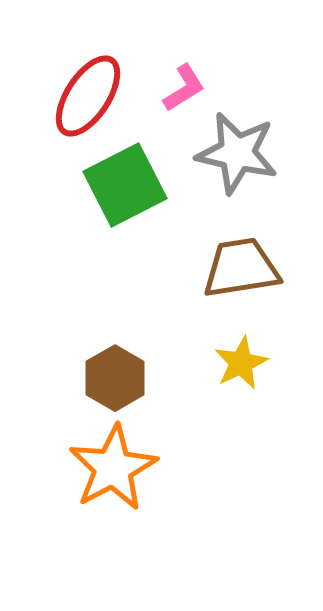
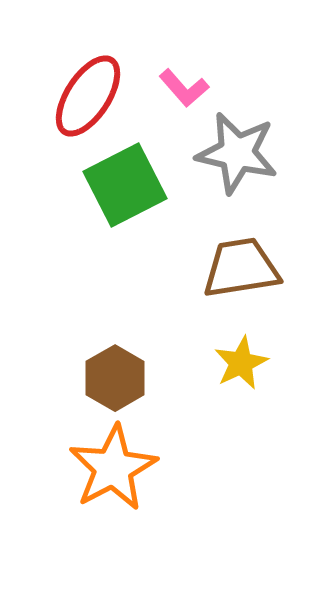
pink L-shape: rotated 81 degrees clockwise
